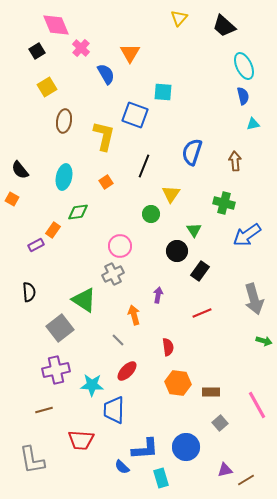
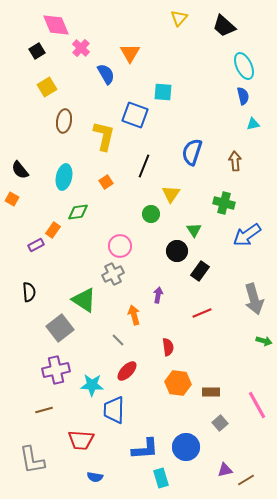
blue semicircle at (122, 467): moved 27 px left, 10 px down; rotated 35 degrees counterclockwise
